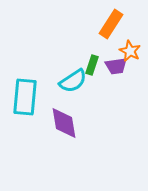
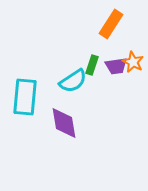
orange star: moved 3 px right, 11 px down
